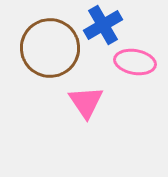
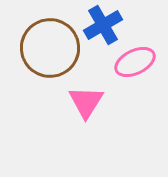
pink ellipse: rotated 36 degrees counterclockwise
pink triangle: rotated 6 degrees clockwise
